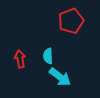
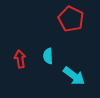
red pentagon: moved 2 px up; rotated 25 degrees counterclockwise
cyan arrow: moved 14 px right, 1 px up
